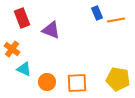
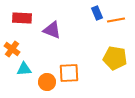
red rectangle: rotated 66 degrees counterclockwise
purple triangle: moved 1 px right
cyan triangle: rotated 28 degrees counterclockwise
yellow pentagon: moved 3 px left, 21 px up
orange square: moved 8 px left, 10 px up
